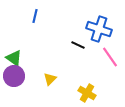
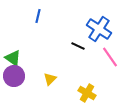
blue line: moved 3 px right
blue cross: rotated 15 degrees clockwise
black line: moved 1 px down
green triangle: moved 1 px left
